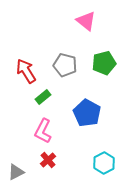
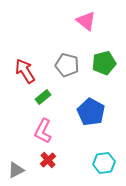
gray pentagon: moved 2 px right
red arrow: moved 1 px left
blue pentagon: moved 4 px right, 1 px up
cyan hexagon: rotated 20 degrees clockwise
gray triangle: moved 2 px up
